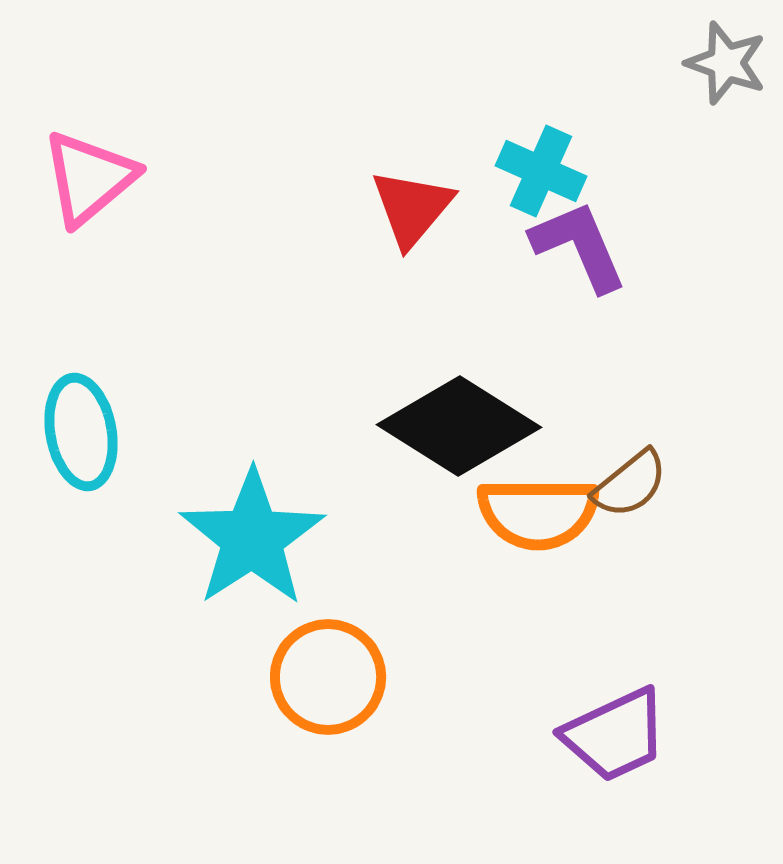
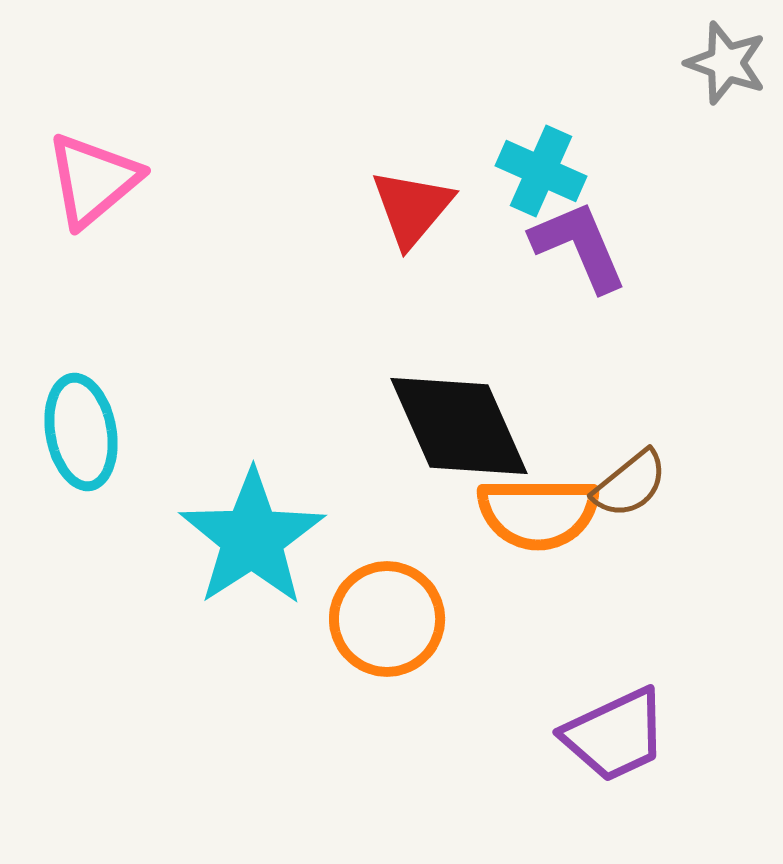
pink triangle: moved 4 px right, 2 px down
black diamond: rotated 34 degrees clockwise
orange circle: moved 59 px right, 58 px up
